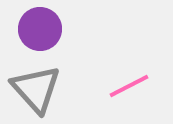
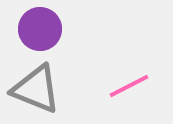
gray triangle: rotated 26 degrees counterclockwise
